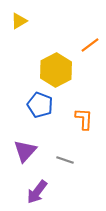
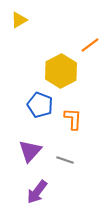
yellow triangle: moved 1 px up
yellow hexagon: moved 5 px right, 1 px down
orange L-shape: moved 11 px left
purple triangle: moved 5 px right
